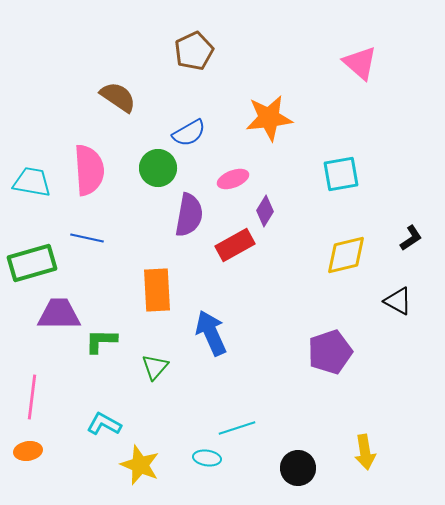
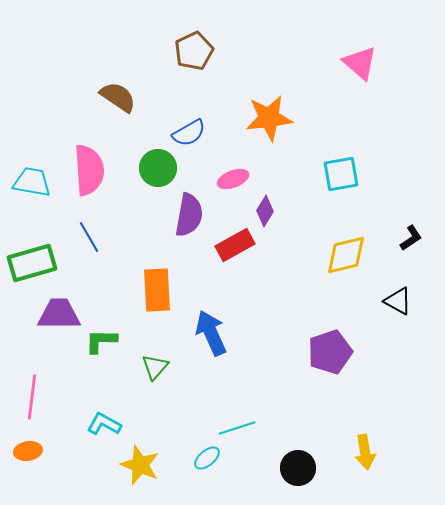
blue line: moved 2 px right, 1 px up; rotated 48 degrees clockwise
cyan ellipse: rotated 48 degrees counterclockwise
